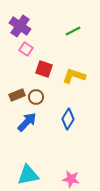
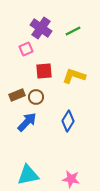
purple cross: moved 21 px right, 2 px down
pink square: rotated 32 degrees clockwise
red square: moved 2 px down; rotated 24 degrees counterclockwise
blue diamond: moved 2 px down
